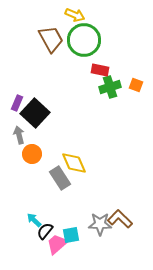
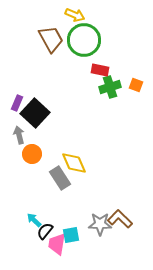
pink trapezoid: rotated 40 degrees counterclockwise
